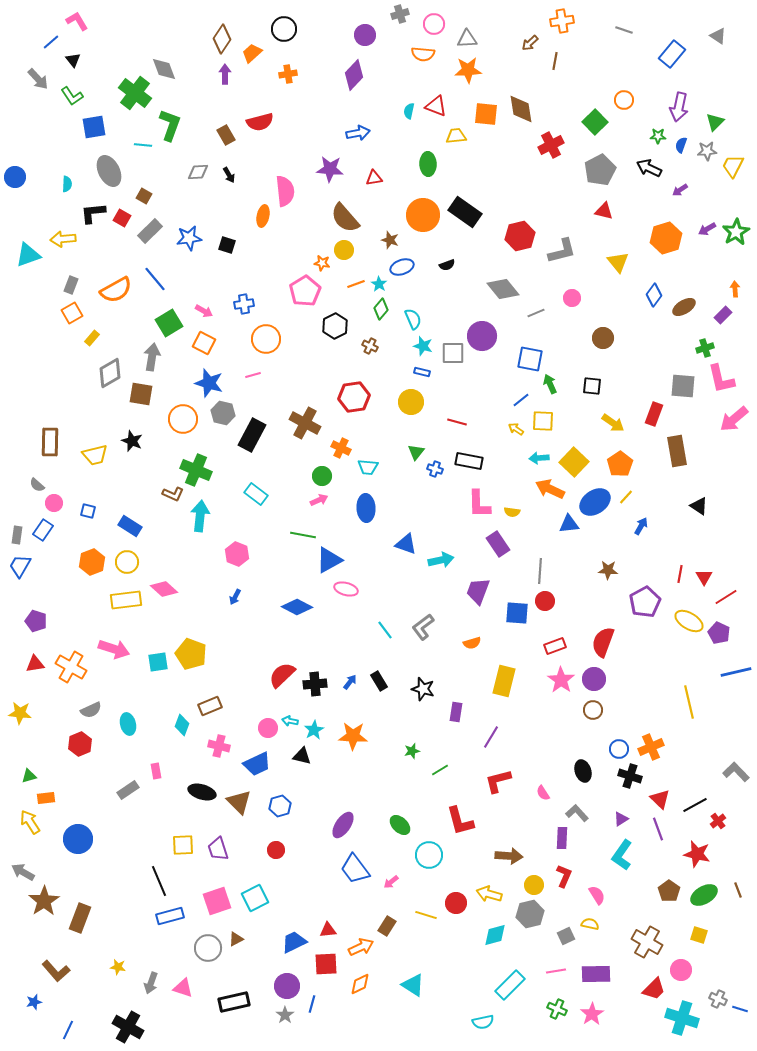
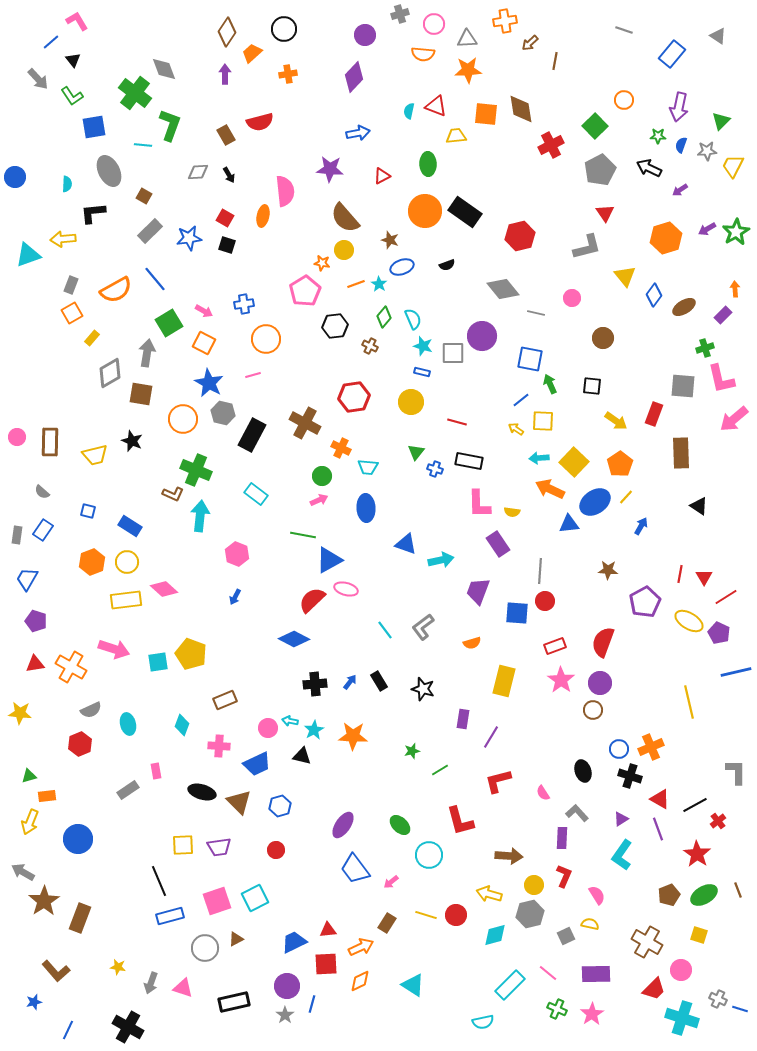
orange cross at (562, 21): moved 57 px left
brown diamond at (222, 39): moved 5 px right, 7 px up
purple diamond at (354, 75): moved 2 px down
green square at (595, 122): moved 4 px down
green triangle at (715, 122): moved 6 px right, 1 px up
red triangle at (374, 178): moved 8 px right, 2 px up; rotated 18 degrees counterclockwise
red triangle at (604, 211): moved 1 px right, 2 px down; rotated 42 degrees clockwise
orange circle at (423, 215): moved 2 px right, 4 px up
red square at (122, 218): moved 103 px right
gray L-shape at (562, 251): moved 25 px right, 4 px up
yellow triangle at (618, 262): moved 7 px right, 14 px down
green diamond at (381, 309): moved 3 px right, 8 px down
gray line at (536, 313): rotated 36 degrees clockwise
black hexagon at (335, 326): rotated 20 degrees clockwise
gray arrow at (152, 357): moved 5 px left, 4 px up
blue star at (209, 383): rotated 12 degrees clockwise
yellow arrow at (613, 423): moved 3 px right, 2 px up
brown rectangle at (677, 451): moved 4 px right, 2 px down; rotated 8 degrees clockwise
gray semicircle at (37, 485): moved 5 px right, 7 px down
pink circle at (54, 503): moved 37 px left, 66 px up
blue trapezoid at (20, 566): moved 7 px right, 13 px down
blue diamond at (297, 607): moved 3 px left, 32 px down
red semicircle at (282, 675): moved 30 px right, 75 px up
purple circle at (594, 679): moved 6 px right, 4 px down
brown rectangle at (210, 706): moved 15 px right, 6 px up
purple rectangle at (456, 712): moved 7 px right, 7 px down
pink cross at (219, 746): rotated 10 degrees counterclockwise
gray L-shape at (736, 772): rotated 44 degrees clockwise
orange rectangle at (46, 798): moved 1 px right, 2 px up
red triangle at (660, 799): rotated 15 degrees counterclockwise
yellow arrow at (30, 822): rotated 125 degrees counterclockwise
purple trapezoid at (218, 849): moved 1 px right, 2 px up; rotated 80 degrees counterclockwise
red star at (697, 854): rotated 20 degrees clockwise
brown pentagon at (669, 891): moved 4 px down; rotated 15 degrees clockwise
red circle at (456, 903): moved 12 px down
brown rectangle at (387, 926): moved 3 px up
gray circle at (208, 948): moved 3 px left
pink line at (556, 971): moved 8 px left, 2 px down; rotated 48 degrees clockwise
orange diamond at (360, 984): moved 3 px up
